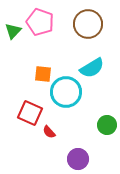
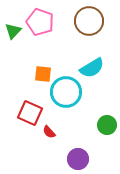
brown circle: moved 1 px right, 3 px up
